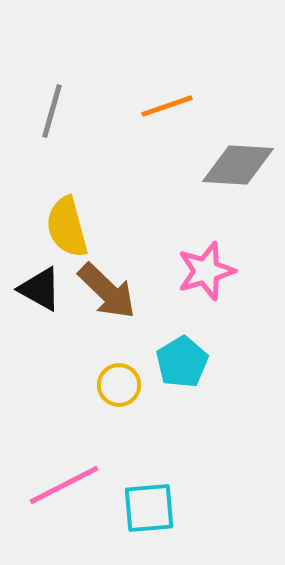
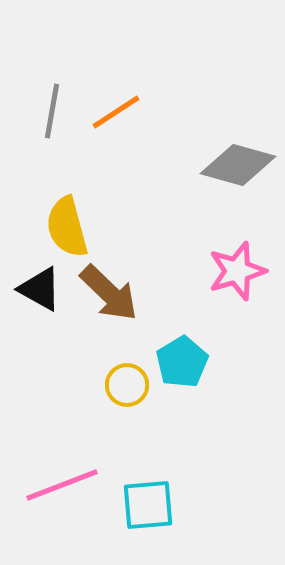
orange line: moved 51 px left, 6 px down; rotated 14 degrees counterclockwise
gray line: rotated 6 degrees counterclockwise
gray diamond: rotated 12 degrees clockwise
pink star: moved 31 px right
brown arrow: moved 2 px right, 2 px down
yellow circle: moved 8 px right
pink line: moved 2 px left; rotated 6 degrees clockwise
cyan square: moved 1 px left, 3 px up
